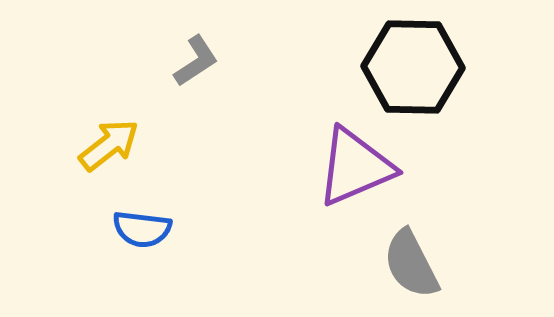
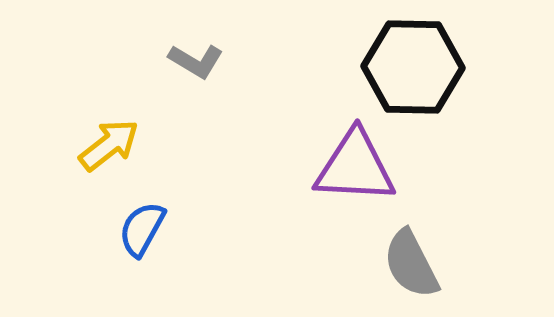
gray L-shape: rotated 64 degrees clockwise
purple triangle: rotated 26 degrees clockwise
blue semicircle: rotated 112 degrees clockwise
